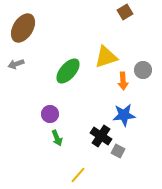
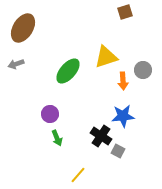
brown square: rotated 14 degrees clockwise
blue star: moved 1 px left, 1 px down
